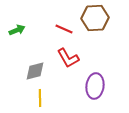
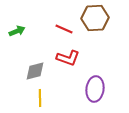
green arrow: moved 1 px down
red L-shape: rotated 40 degrees counterclockwise
purple ellipse: moved 3 px down
